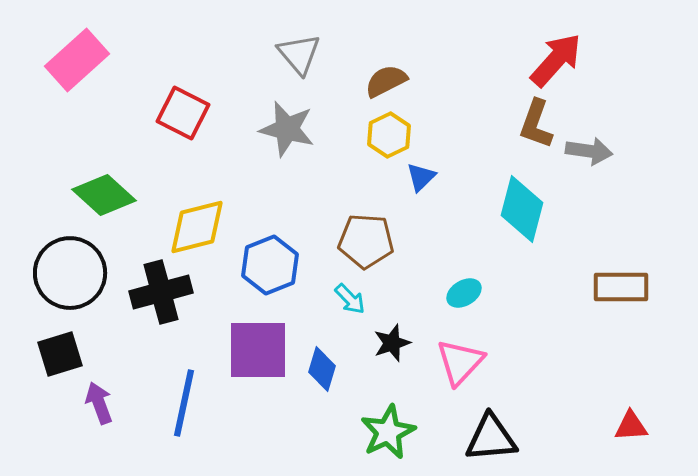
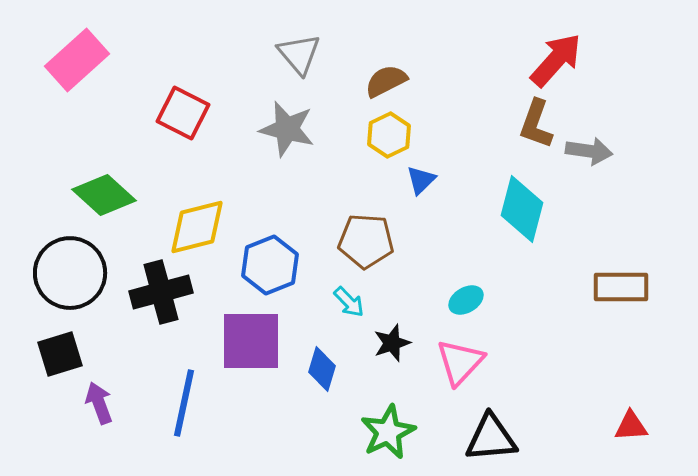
blue triangle: moved 3 px down
cyan ellipse: moved 2 px right, 7 px down
cyan arrow: moved 1 px left, 3 px down
purple square: moved 7 px left, 9 px up
